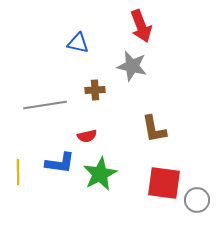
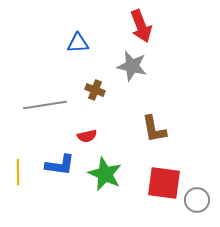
blue triangle: rotated 15 degrees counterclockwise
brown cross: rotated 24 degrees clockwise
blue L-shape: moved 2 px down
green star: moved 5 px right; rotated 20 degrees counterclockwise
